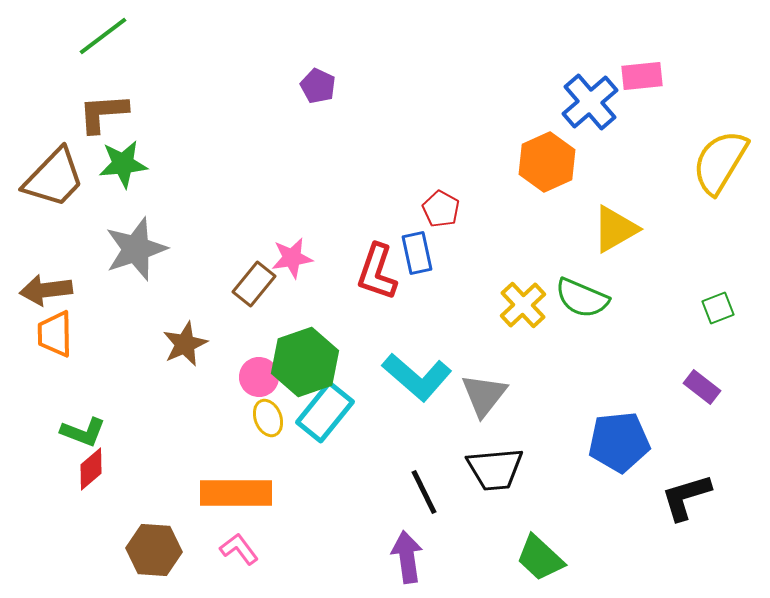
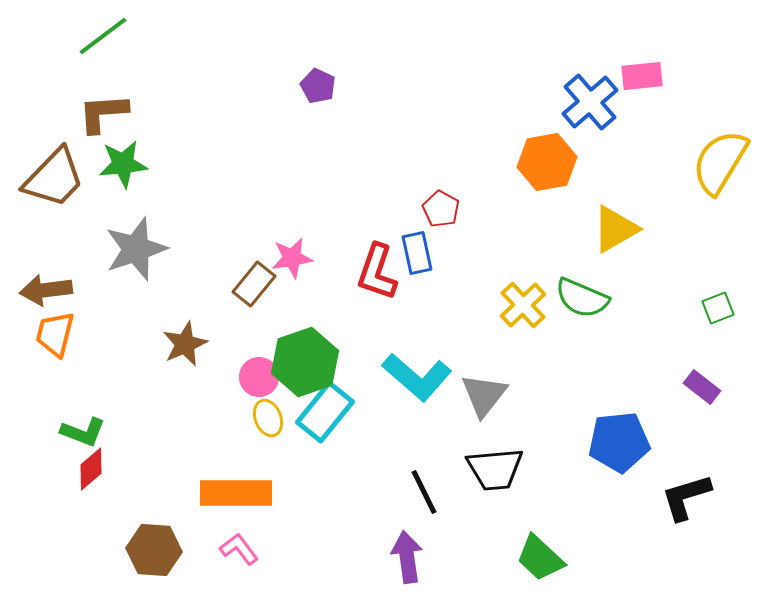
orange hexagon: rotated 14 degrees clockwise
orange trapezoid: rotated 15 degrees clockwise
